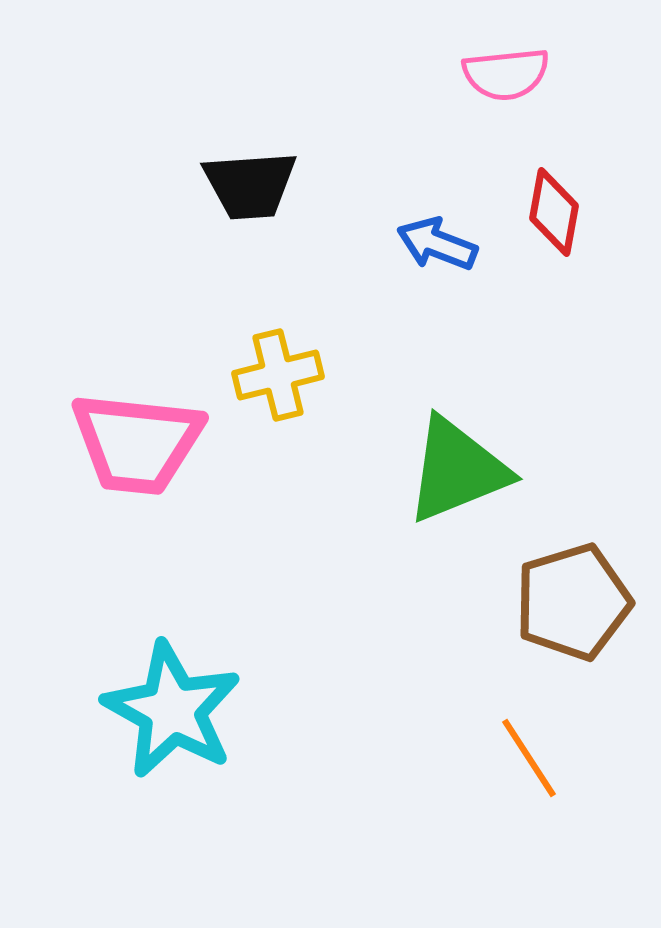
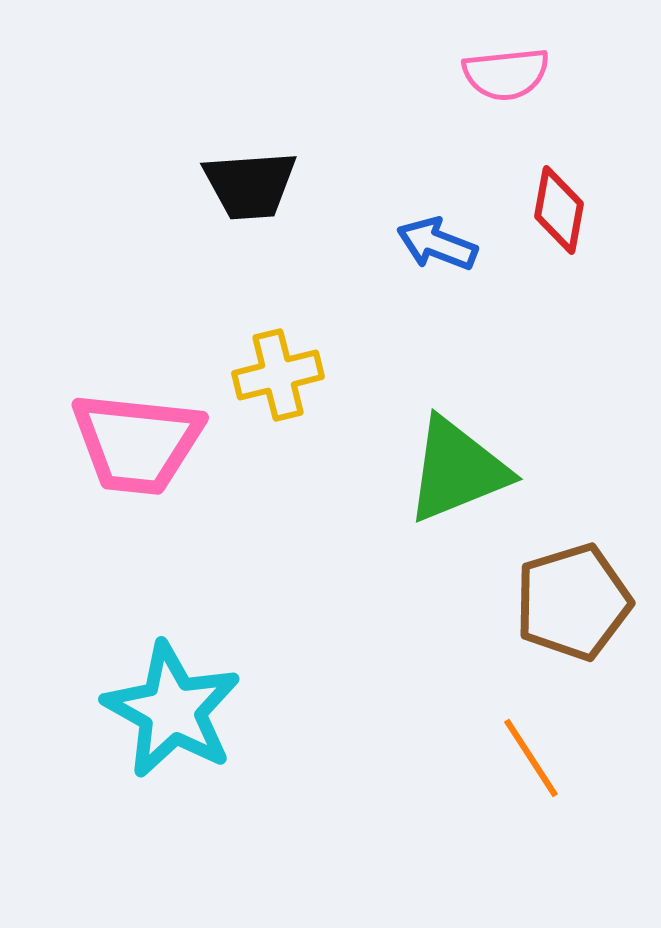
red diamond: moved 5 px right, 2 px up
orange line: moved 2 px right
